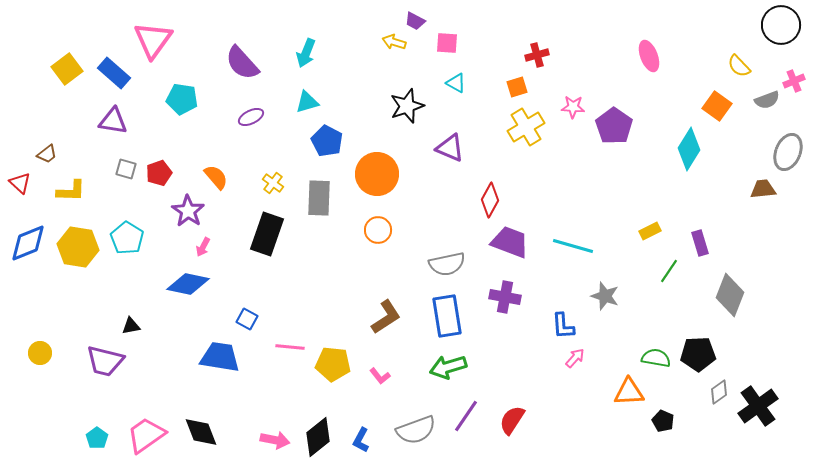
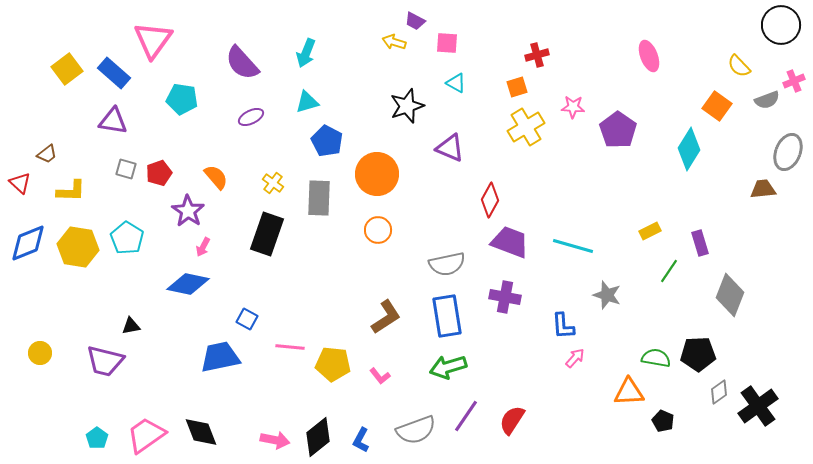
purple pentagon at (614, 126): moved 4 px right, 4 px down
gray star at (605, 296): moved 2 px right, 1 px up
blue trapezoid at (220, 357): rotated 21 degrees counterclockwise
